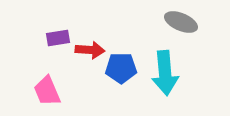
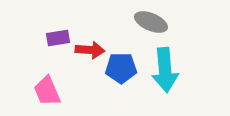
gray ellipse: moved 30 px left
cyan arrow: moved 3 px up
